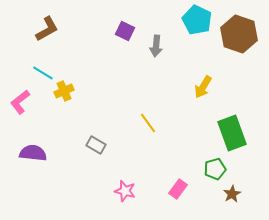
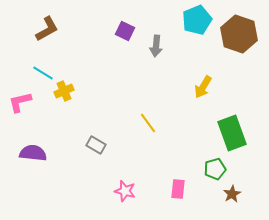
cyan pentagon: rotated 24 degrees clockwise
pink L-shape: rotated 25 degrees clockwise
pink rectangle: rotated 30 degrees counterclockwise
